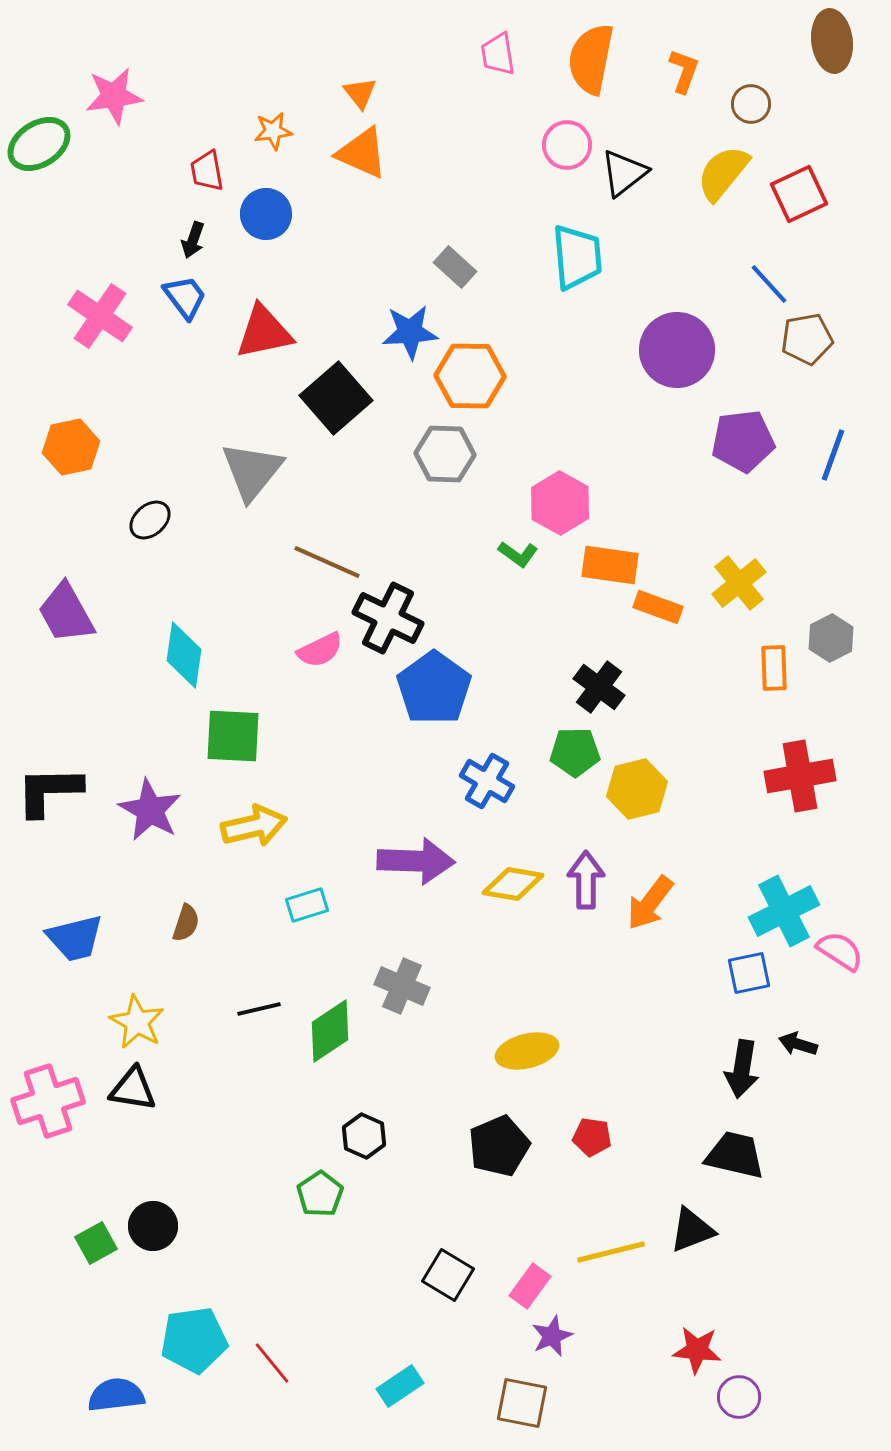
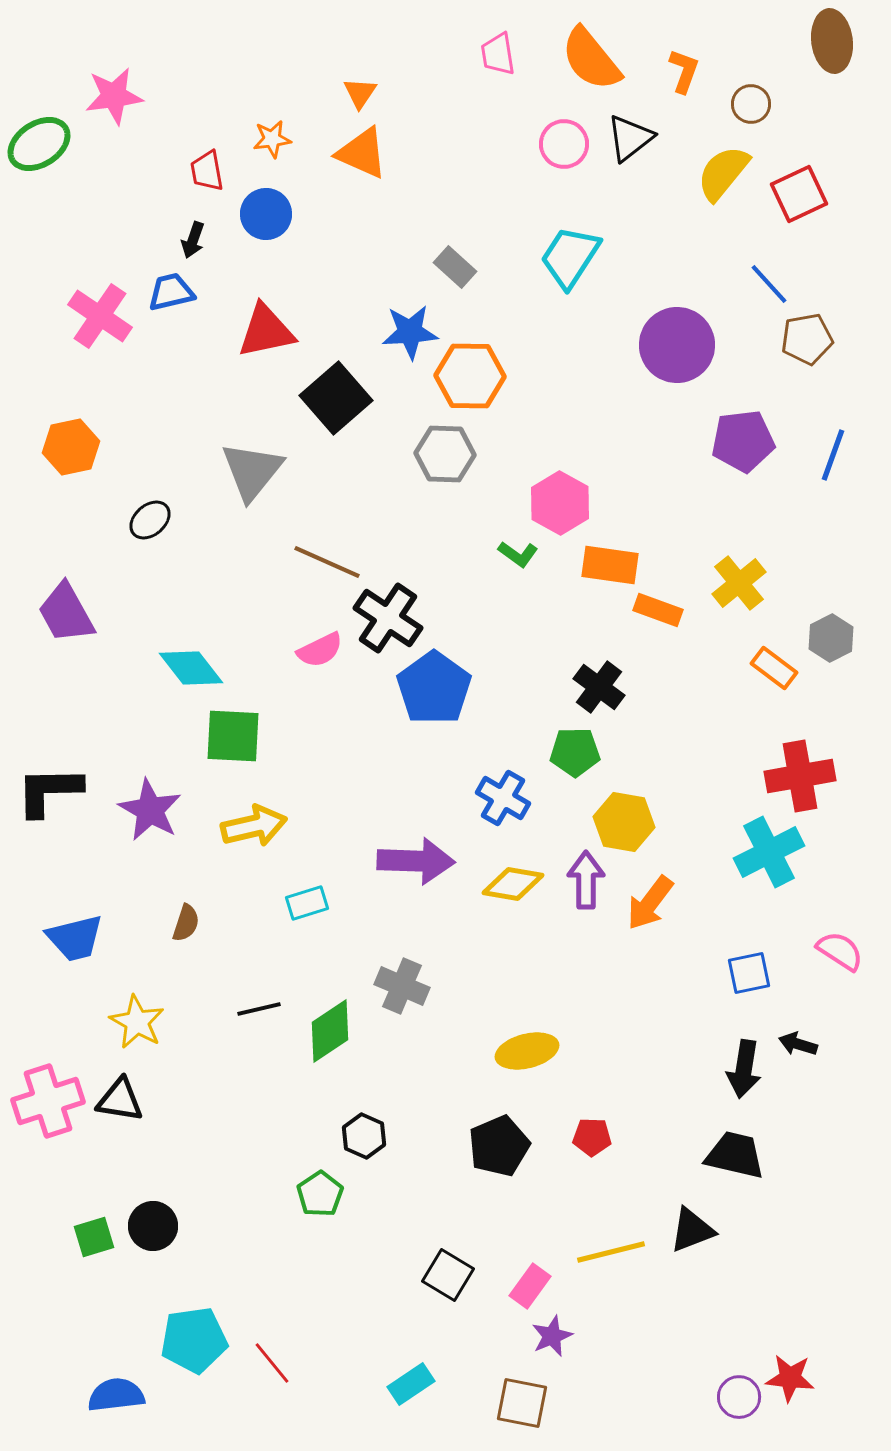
orange semicircle at (591, 59): rotated 50 degrees counterclockwise
orange triangle at (360, 93): rotated 12 degrees clockwise
orange star at (273, 131): moved 1 px left, 8 px down
pink circle at (567, 145): moved 3 px left, 1 px up
black triangle at (624, 173): moved 6 px right, 35 px up
cyan trapezoid at (577, 257): moved 7 px left; rotated 142 degrees counterclockwise
blue trapezoid at (185, 297): moved 14 px left, 5 px up; rotated 66 degrees counterclockwise
red triangle at (264, 332): moved 2 px right, 1 px up
purple circle at (677, 350): moved 5 px up
orange rectangle at (658, 607): moved 3 px down
black cross at (388, 618): rotated 8 degrees clockwise
cyan diamond at (184, 655): moved 7 px right, 13 px down; rotated 46 degrees counterclockwise
orange rectangle at (774, 668): rotated 51 degrees counterclockwise
blue cross at (487, 781): moved 16 px right, 17 px down
yellow hexagon at (637, 789): moved 13 px left, 33 px down; rotated 24 degrees clockwise
cyan rectangle at (307, 905): moved 2 px up
cyan cross at (784, 911): moved 15 px left, 59 px up
black arrow at (742, 1069): moved 2 px right
black triangle at (133, 1089): moved 13 px left, 11 px down
red pentagon at (592, 1137): rotated 6 degrees counterclockwise
green square at (96, 1243): moved 2 px left, 6 px up; rotated 12 degrees clockwise
red star at (697, 1350): moved 93 px right, 28 px down
cyan rectangle at (400, 1386): moved 11 px right, 2 px up
